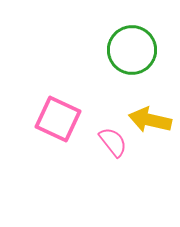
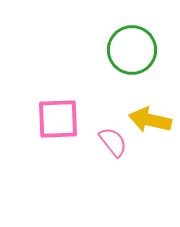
pink square: rotated 27 degrees counterclockwise
